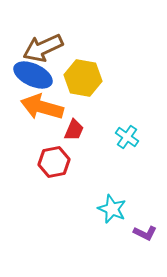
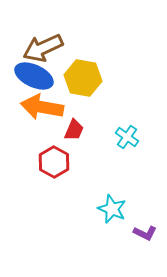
blue ellipse: moved 1 px right, 1 px down
orange arrow: rotated 6 degrees counterclockwise
red hexagon: rotated 20 degrees counterclockwise
